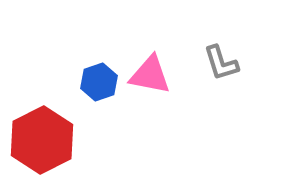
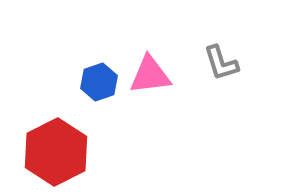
pink triangle: rotated 18 degrees counterclockwise
red hexagon: moved 14 px right, 12 px down
